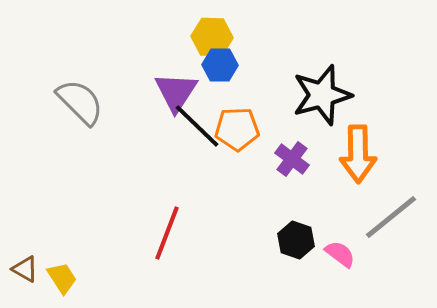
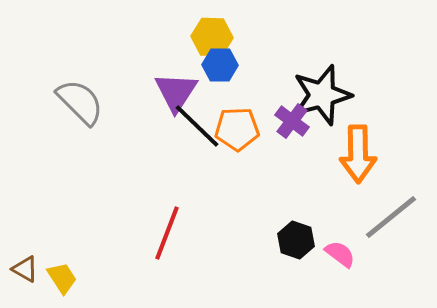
purple cross: moved 38 px up
